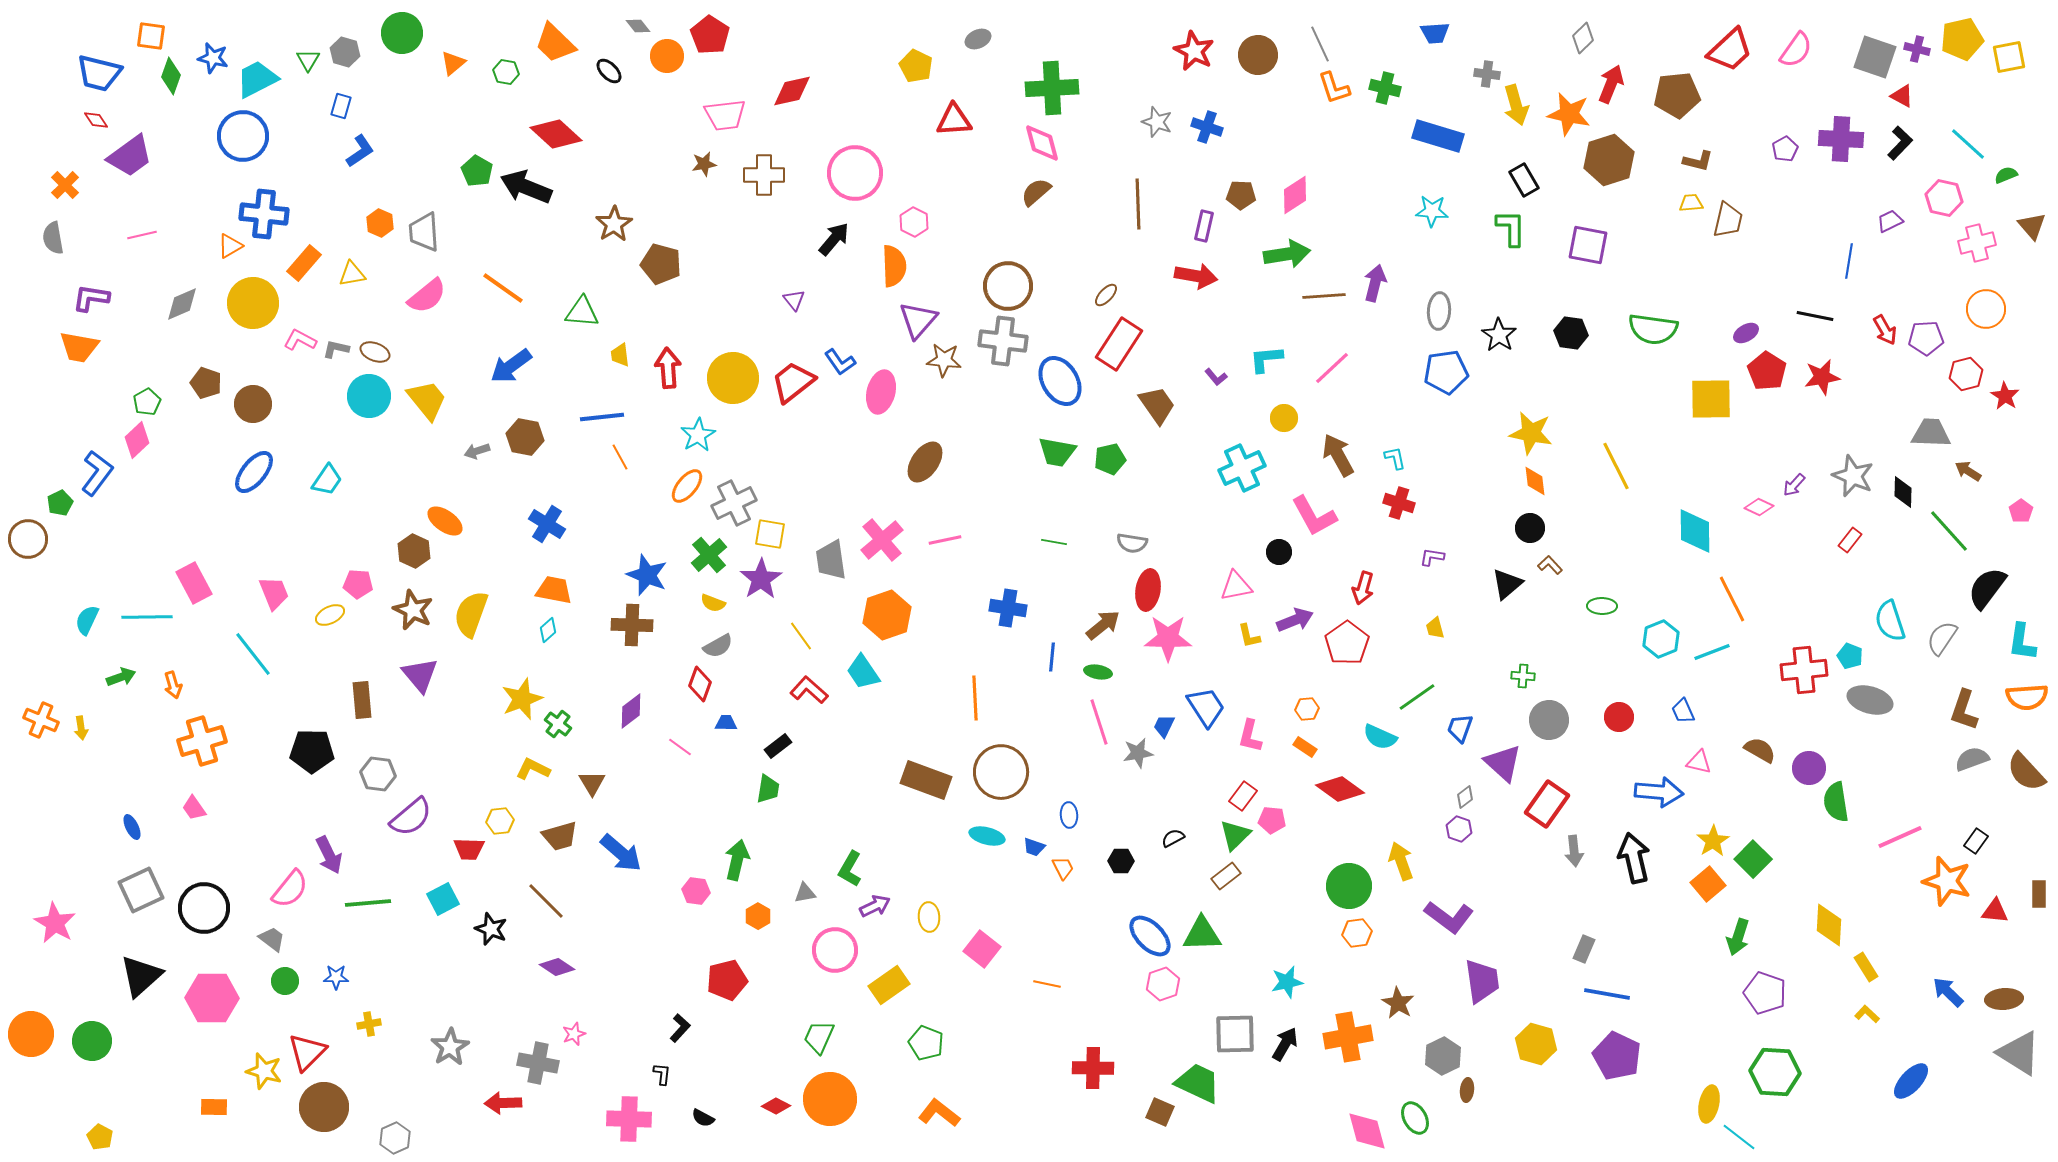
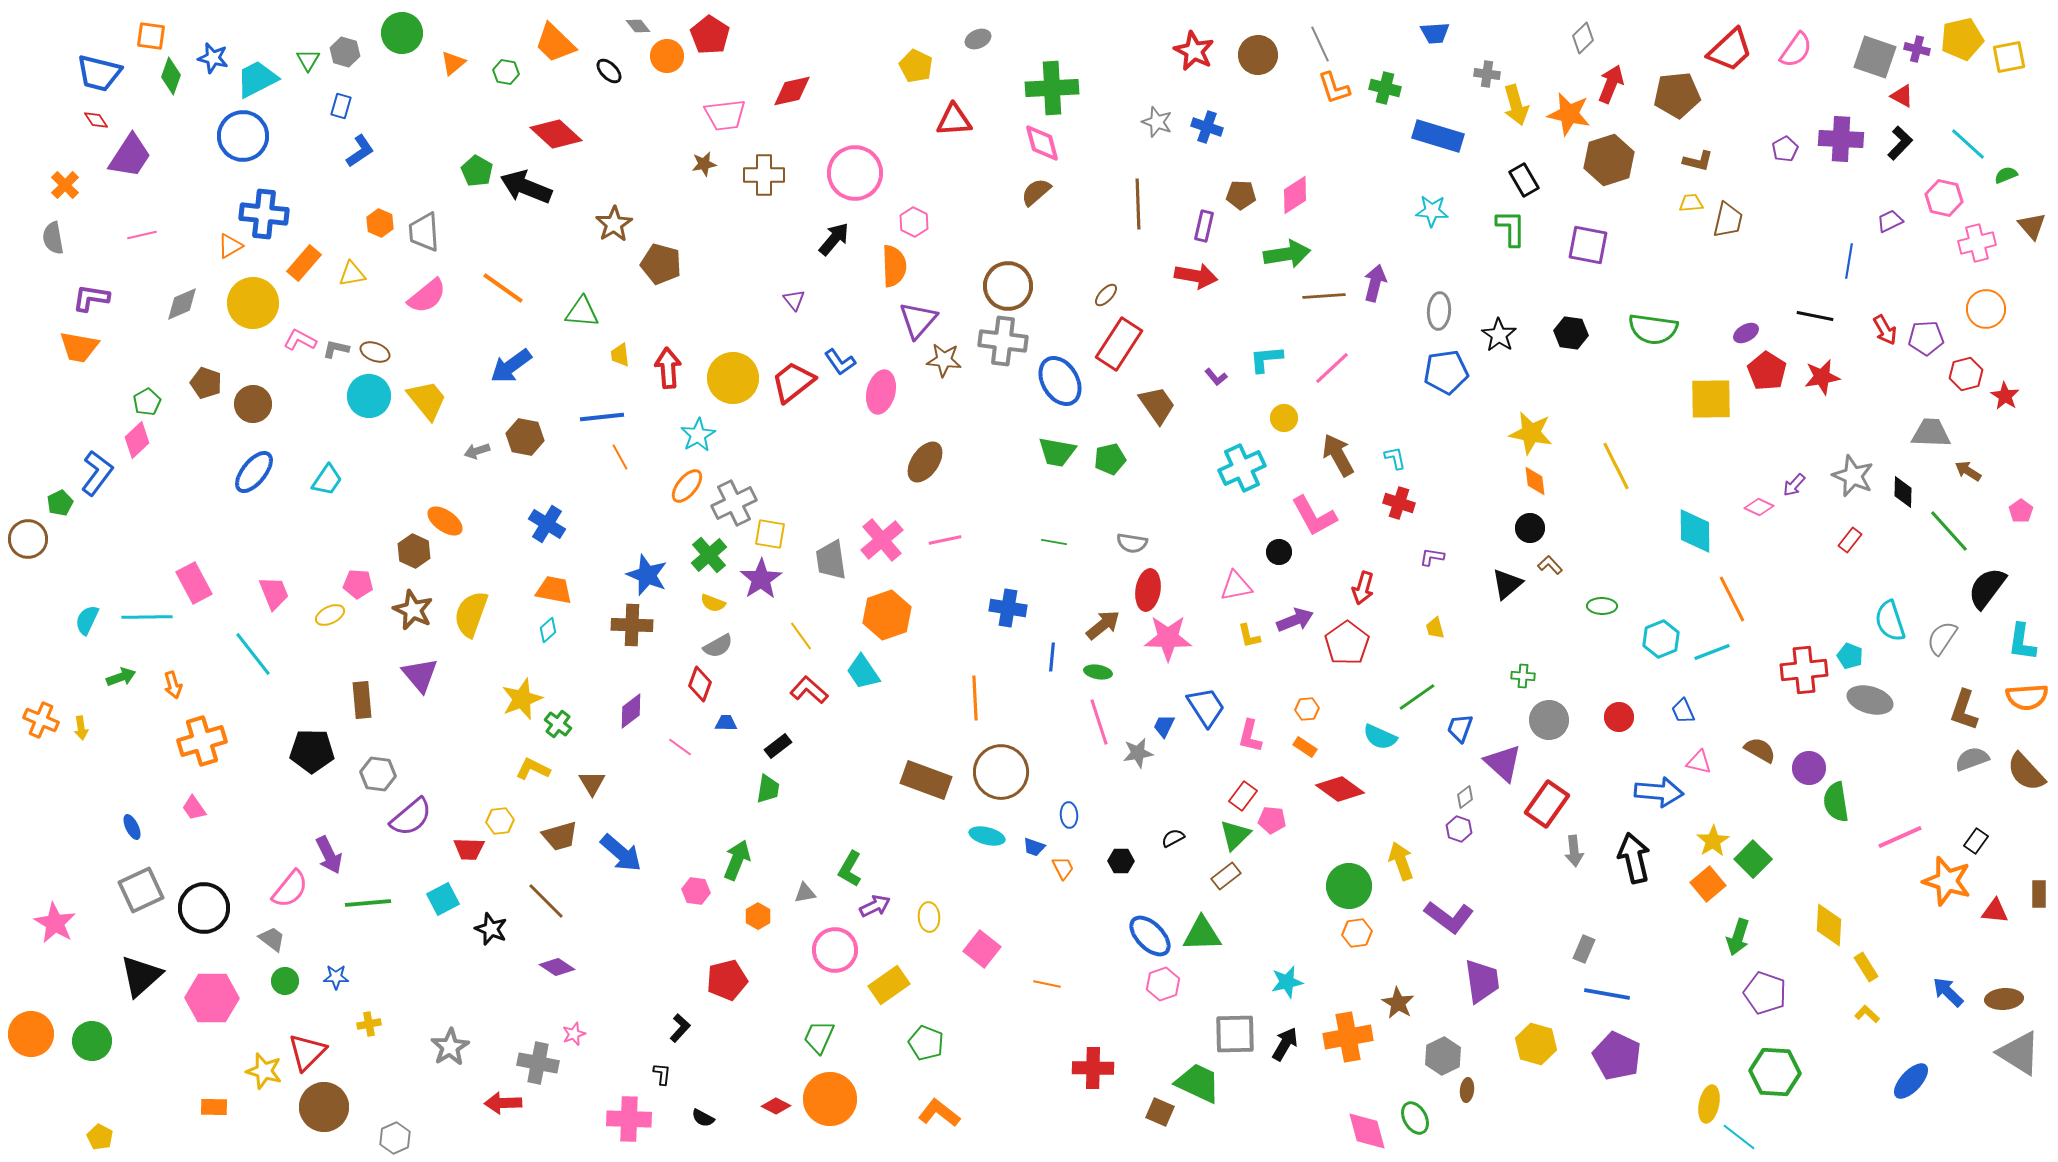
purple trapezoid at (130, 156): rotated 21 degrees counterclockwise
green arrow at (737, 860): rotated 9 degrees clockwise
